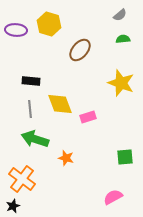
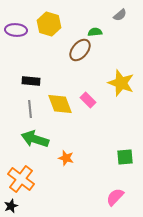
green semicircle: moved 28 px left, 7 px up
pink rectangle: moved 17 px up; rotated 63 degrees clockwise
orange cross: moved 1 px left
pink semicircle: moved 2 px right; rotated 18 degrees counterclockwise
black star: moved 2 px left
